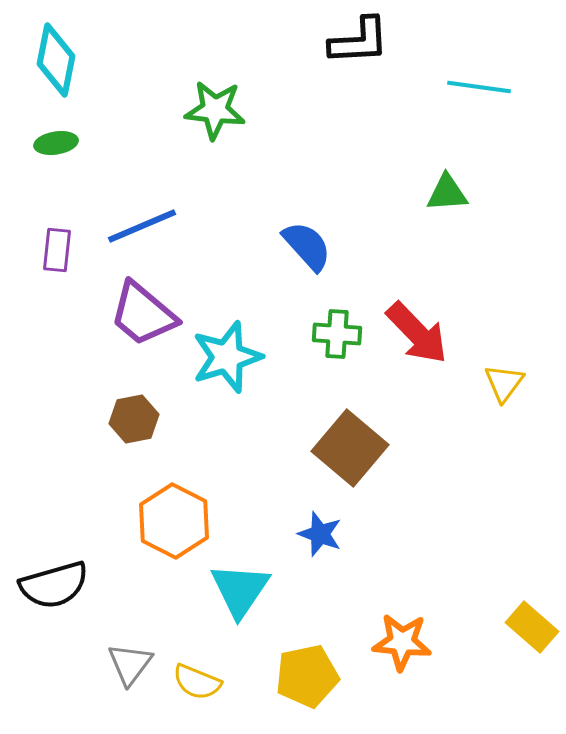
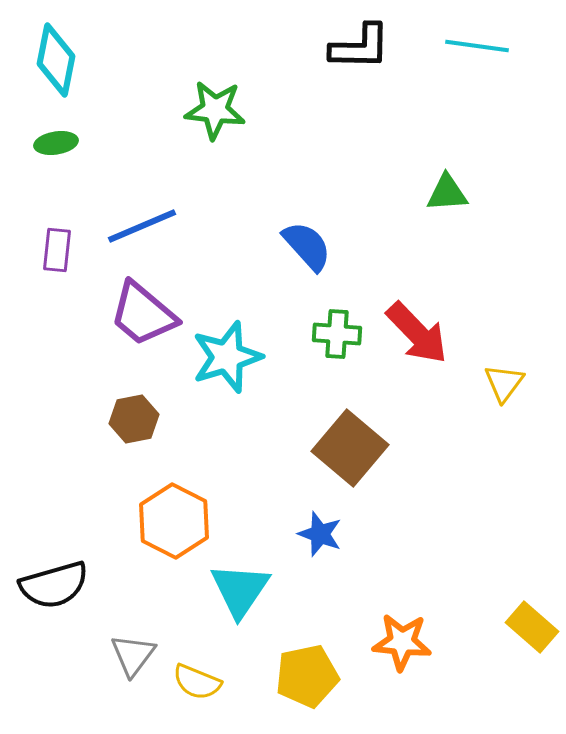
black L-shape: moved 1 px right, 6 px down; rotated 4 degrees clockwise
cyan line: moved 2 px left, 41 px up
gray triangle: moved 3 px right, 9 px up
